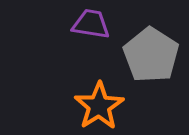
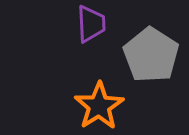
purple trapezoid: rotated 78 degrees clockwise
